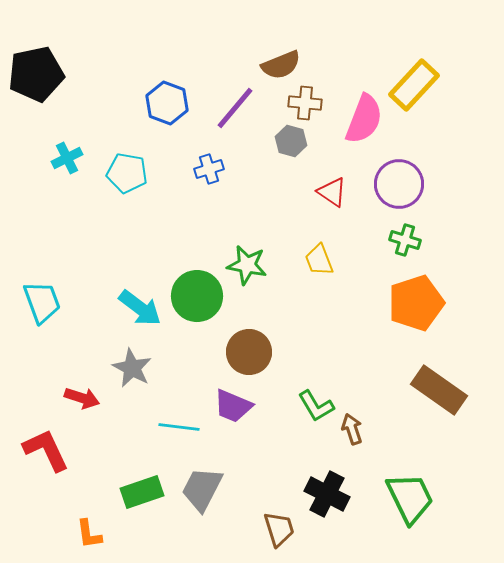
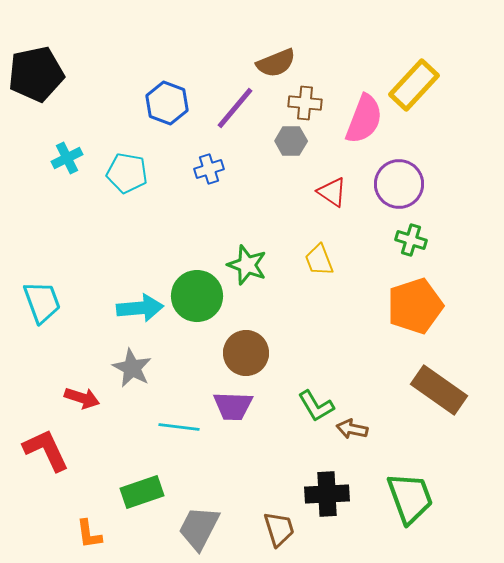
brown semicircle: moved 5 px left, 2 px up
gray hexagon: rotated 16 degrees counterclockwise
green cross: moved 6 px right
green star: rotated 9 degrees clockwise
orange pentagon: moved 1 px left, 3 px down
cyan arrow: rotated 42 degrees counterclockwise
brown circle: moved 3 px left, 1 px down
purple trapezoid: rotated 21 degrees counterclockwise
brown arrow: rotated 60 degrees counterclockwise
gray trapezoid: moved 3 px left, 39 px down
black cross: rotated 30 degrees counterclockwise
green trapezoid: rotated 6 degrees clockwise
